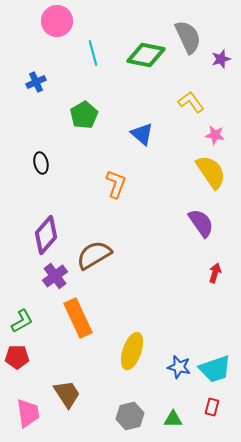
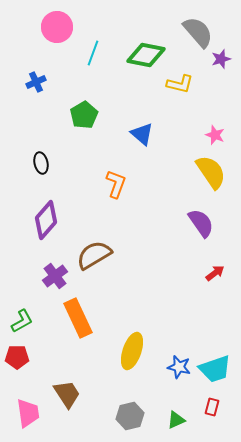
pink circle: moved 6 px down
gray semicircle: moved 10 px right, 5 px up; rotated 16 degrees counterclockwise
cyan line: rotated 35 degrees clockwise
yellow L-shape: moved 11 px left, 18 px up; rotated 140 degrees clockwise
pink star: rotated 12 degrees clockwise
purple diamond: moved 15 px up
red arrow: rotated 36 degrees clockwise
green triangle: moved 3 px right, 1 px down; rotated 24 degrees counterclockwise
